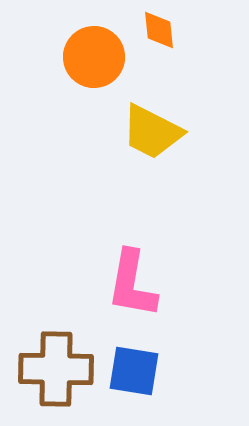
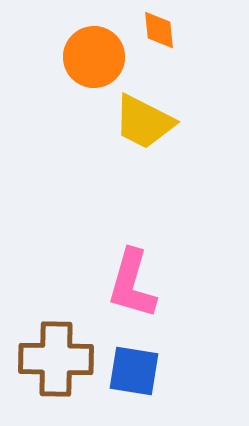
yellow trapezoid: moved 8 px left, 10 px up
pink L-shape: rotated 6 degrees clockwise
brown cross: moved 10 px up
